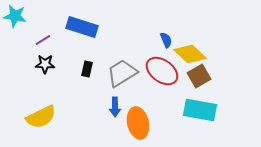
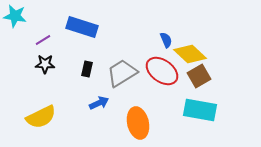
blue arrow: moved 16 px left, 4 px up; rotated 114 degrees counterclockwise
